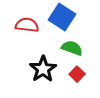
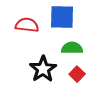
blue square: rotated 32 degrees counterclockwise
green semicircle: rotated 20 degrees counterclockwise
